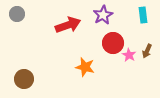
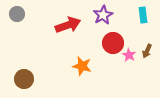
orange star: moved 3 px left, 1 px up
